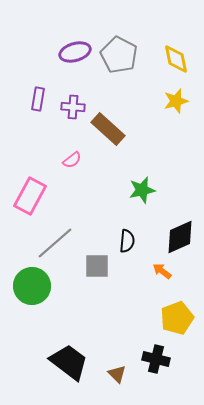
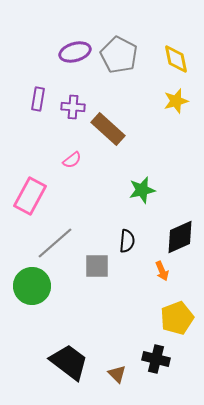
orange arrow: rotated 150 degrees counterclockwise
